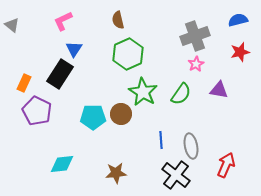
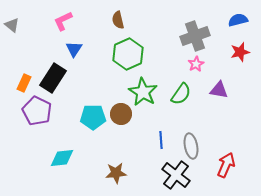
black rectangle: moved 7 px left, 4 px down
cyan diamond: moved 6 px up
